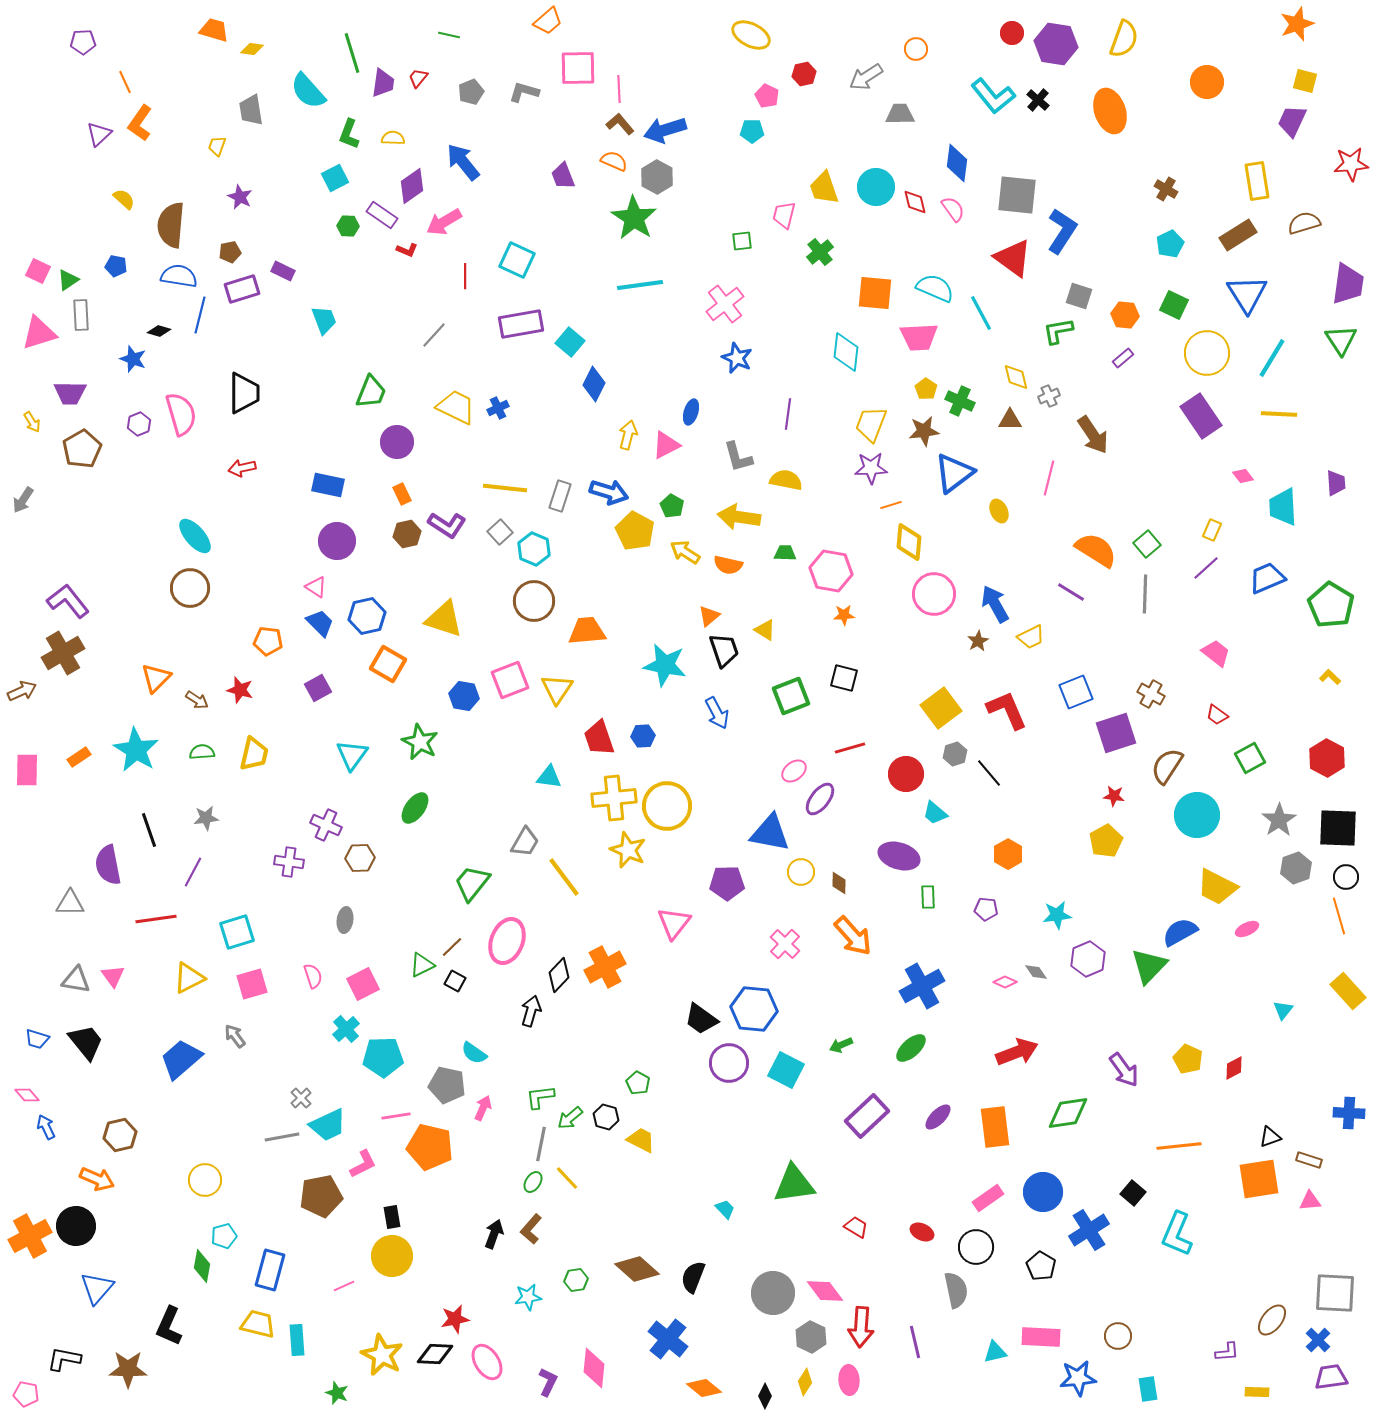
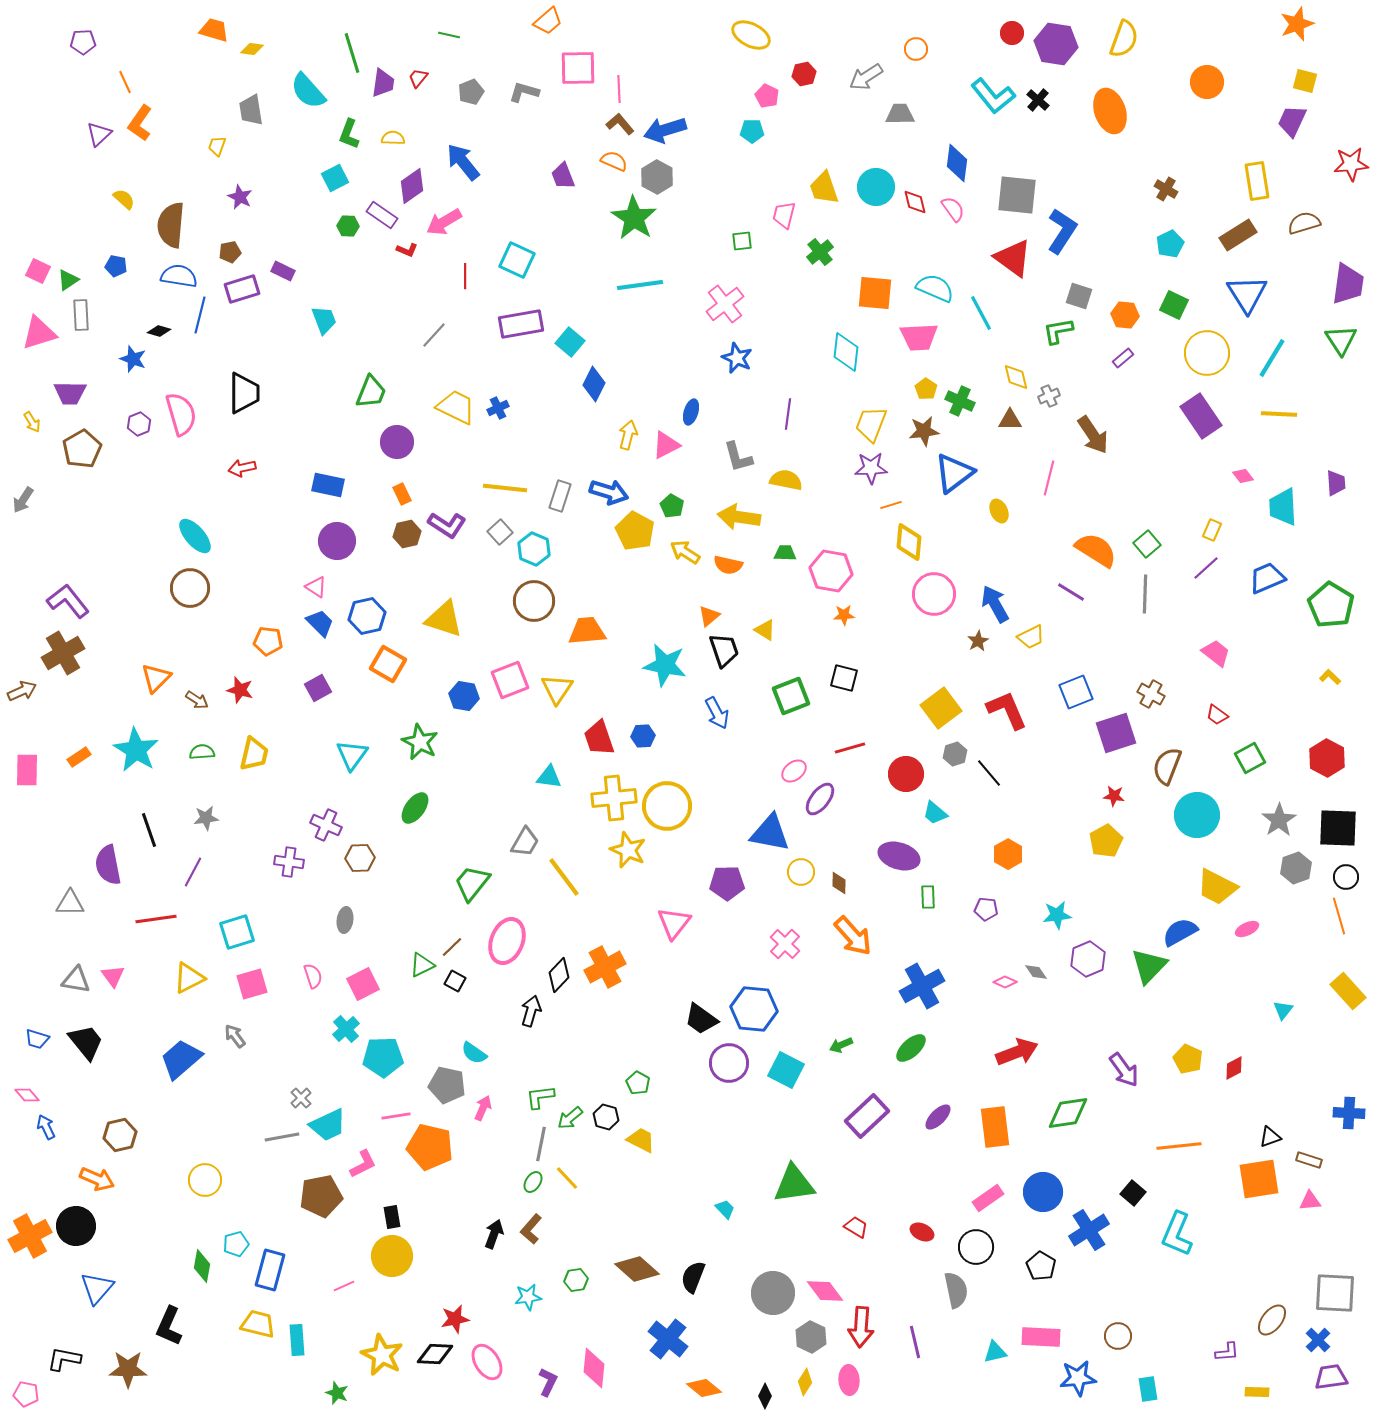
brown semicircle at (1167, 766): rotated 12 degrees counterclockwise
cyan pentagon at (224, 1236): moved 12 px right, 8 px down
